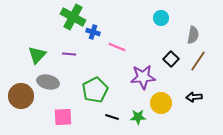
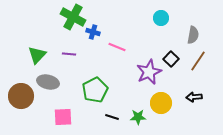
purple star: moved 6 px right, 5 px up; rotated 20 degrees counterclockwise
